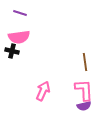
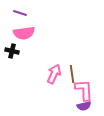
pink semicircle: moved 5 px right, 4 px up
brown line: moved 13 px left, 12 px down
pink arrow: moved 11 px right, 17 px up
